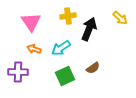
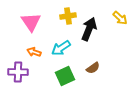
orange arrow: moved 3 px down
